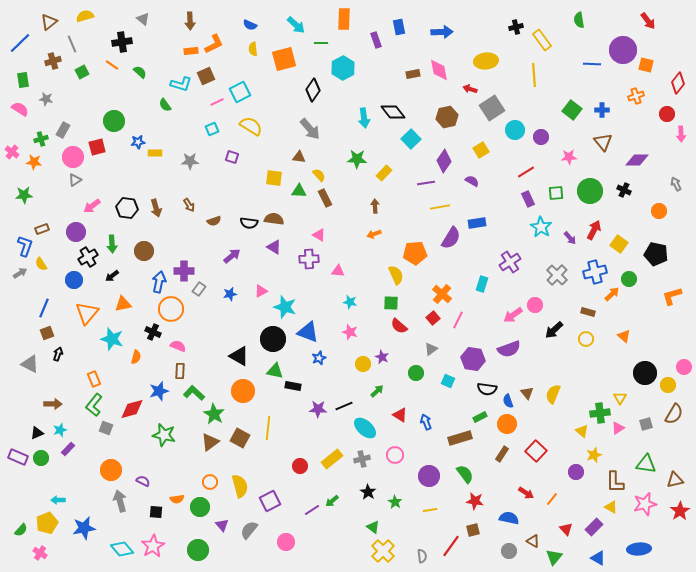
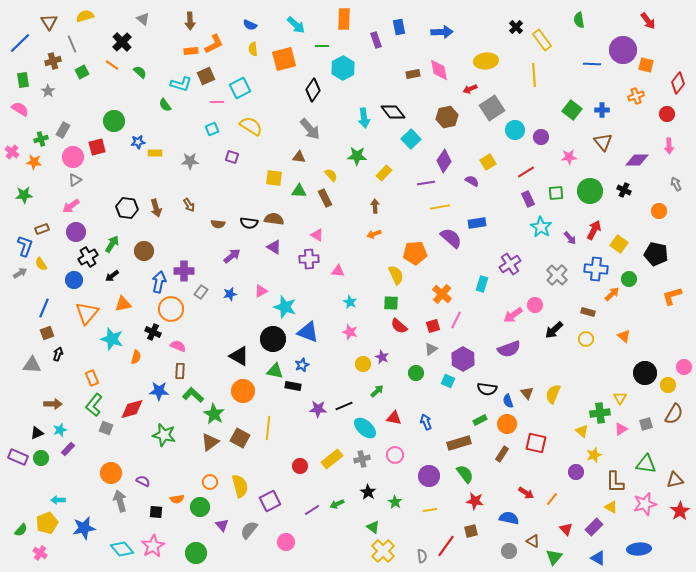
brown triangle at (49, 22): rotated 24 degrees counterclockwise
black cross at (516, 27): rotated 32 degrees counterclockwise
black cross at (122, 42): rotated 36 degrees counterclockwise
green line at (321, 43): moved 1 px right, 3 px down
red arrow at (470, 89): rotated 40 degrees counterclockwise
cyan square at (240, 92): moved 4 px up
gray star at (46, 99): moved 2 px right, 8 px up; rotated 24 degrees clockwise
pink line at (217, 102): rotated 24 degrees clockwise
pink arrow at (681, 134): moved 12 px left, 12 px down
yellow square at (481, 150): moved 7 px right, 12 px down
green star at (357, 159): moved 3 px up
yellow semicircle at (319, 175): moved 12 px right
pink arrow at (92, 206): moved 21 px left
brown semicircle at (214, 221): moved 4 px right, 3 px down; rotated 24 degrees clockwise
pink triangle at (319, 235): moved 2 px left
purple semicircle at (451, 238): rotated 80 degrees counterclockwise
green arrow at (112, 244): rotated 144 degrees counterclockwise
purple cross at (510, 262): moved 2 px down
blue cross at (595, 272): moved 1 px right, 3 px up; rotated 20 degrees clockwise
gray rectangle at (199, 289): moved 2 px right, 3 px down
cyan star at (350, 302): rotated 16 degrees clockwise
red square at (433, 318): moved 8 px down; rotated 24 degrees clockwise
pink line at (458, 320): moved 2 px left
blue star at (319, 358): moved 17 px left, 7 px down
purple hexagon at (473, 359): moved 10 px left; rotated 20 degrees clockwise
gray triangle at (30, 364): moved 2 px right, 1 px down; rotated 24 degrees counterclockwise
orange rectangle at (94, 379): moved 2 px left, 1 px up
blue star at (159, 391): rotated 18 degrees clockwise
green L-shape at (194, 393): moved 1 px left, 2 px down
red triangle at (400, 415): moved 6 px left, 3 px down; rotated 21 degrees counterclockwise
green rectangle at (480, 417): moved 3 px down
pink triangle at (618, 428): moved 3 px right, 1 px down
brown rectangle at (460, 438): moved 1 px left, 5 px down
red square at (536, 451): moved 8 px up; rotated 30 degrees counterclockwise
orange circle at (111, 470): moved 3 px down
green arrow at (332, 501): moved 5 px right, 3 px down; rotated 16 degrees clockwise
brown square at (473, 530): moved 2 px left, 1 px down
red line at (451, 546): moved 5 px left
green circle at (198, 550): moved 2 px left, 3 px down
